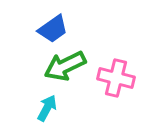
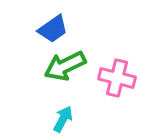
pink cross: moved 1 px right
cyan arrow: moved 16 px right, 11 px down
